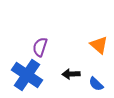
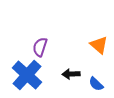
blue cross: rotated 8 degrees clockwise
